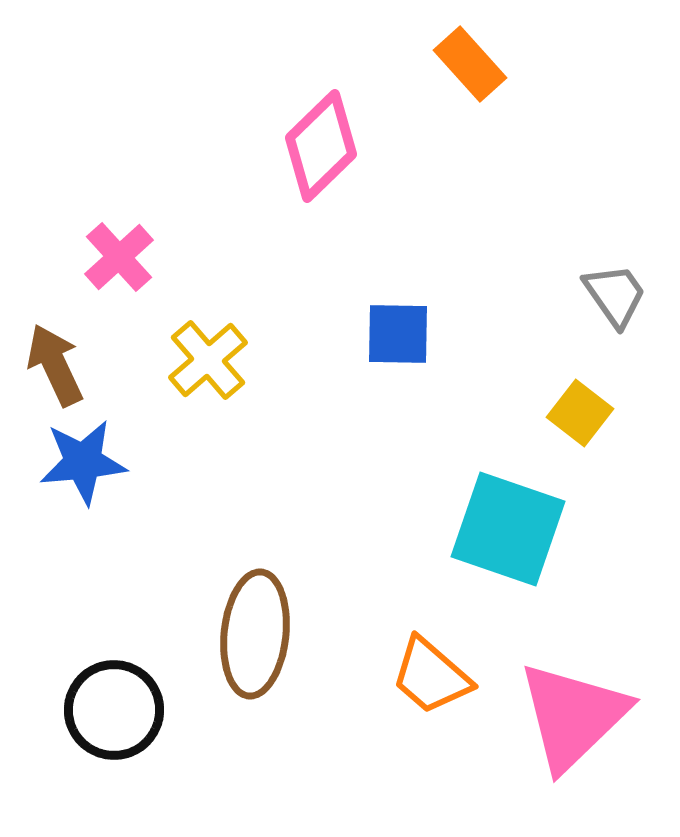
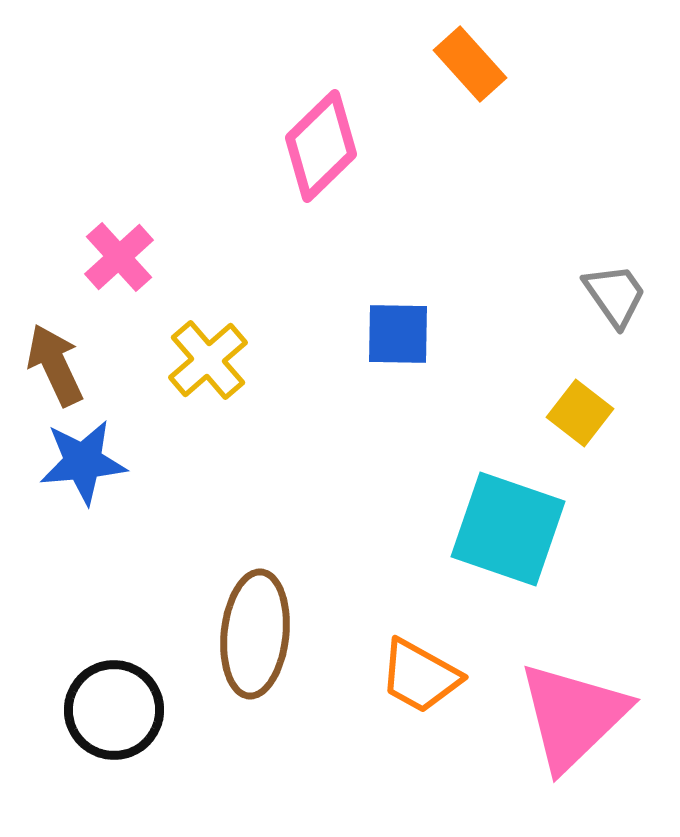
orange trapezoid: moved 11 px left; rotated 12 degrees counterclockwise
